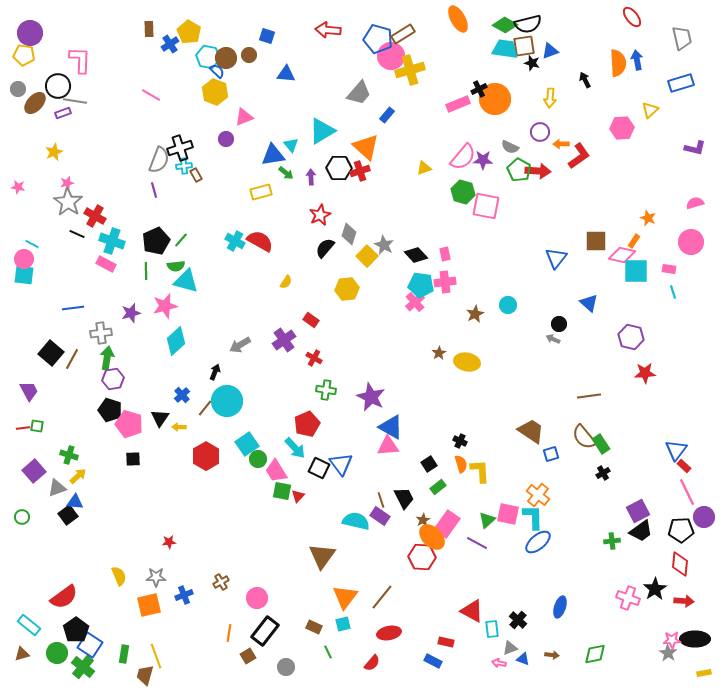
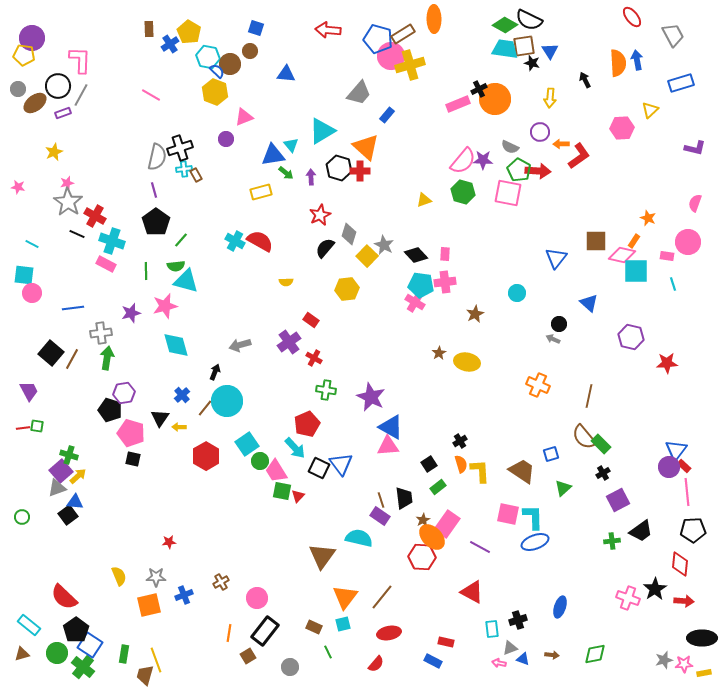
orange ellipse at (458, 19): moved 24 px left; rotated 28 degrees clockwise
black semicircle at (528, 24): moved 1 px right, 4 px up; rotated 40 degrees clockwise
purple circle at (30, 33): moved 2 px right, 5 px down
blue square at (267, 36): moved 11 px left, 8 px up
gray trapezoid at (682, 38): moved 9 px left, 3 px up; rotated 15 degrees counterclockwise
blue triangle at (550, 51): rotated 42 degrees counterclockwise
brown circle at (249, 55): moved 1 px right, 4 px up
brown circle at (226, 58): moved 4 px right, 6 px down
yellow cross at (410, 70): moved 5 px up
gray line at (75, 101): moved 6 px right, 6 px up; rotated 70 degrees counterclockwise
brown ellipse at (35, 103): rotated 10 degrees clockwise
pink semicircle at (463, 157): moved 4 px down
gray semicircle at (159, 160): moved 2 px left, 3 px up; rotated 8 degrees counterclockwise
cyan cross at (184, 166): moved 3 px down
black hexagon at (339, 168): rotated 15 degrees clockwise
yellow triangle at (424, 168): moved 32 px down
red cross at (360, 171): rotated 18 degrees clockwise
pink semicircle at (695, 203): rotated 54 degrees counterclockwise
pink square at (486, 206): moved 22 px right, 13 px up
black pentagon at (156, 241): moved 19 px up; rotated 12 degrees counterclockwise
pink circle at (691, 242): moved 3 px left
pink rectangle at (445, 254): rotated 16 degrees clockwise
pink circle at (24, 259): moved 8 px right, 34 px down
pink rectangle at (669, 269): moved 2 px left, 13 px up
yellow semicircle at (286, 282): rotated 56 degrees clockwise
cyan line at (673, 292): moved 8 px up
pink cross at (415, 302): rotated 18 degrees counterclockwise
cyan circle at (508, 305): moved 9 px right, 12 px up
purple cross at (284, 340): moved 5 px right, 2 px down
cyan diamond at (176, 341): moved 4 px down; rotated 64 degrees counterclockwise
gray arrow at (240, 345): rotated 15 degrees clockwise
red star at (645, 373): moved 22 px right, 10 px up
purple hexagon at (113, 379): moved 11 px right, 14 px down
brown line at (589, 396): rotated 70 degrees counterclockwise
pink pentagon at (129, 424): moved 2 px right, 9 px down
brown trapezoid at (531, 431): moved 9 px left, 40 px down
black cross at (460, 441): rotated 32 degrees clockwise
green rectangle at (601, 444): rotated 12 degrees counterclockwise
black square at (133, 459): rotated 14 degrees clockwise
green circle at (258, 459): moved 2 px right, 2 px down
purple square at (34, 471): moved 27 px right
pink line at (687, 492): rotated 20 degrees clockwise
orange cross at (538, 495): moved 110 px up; rotated 15 degrees counterclockwise
black trapezoid at (404, 498): rotated 20 degrees clockwise
purple square at (638, 511): moved 20 px left, 11 px up
purple circle at (704, 517): moved 35 px left, 50 px up
green triangle at (487, 520): moved 76 px right, 32 px up
cyan semicircle at (356, 521): moved 3 px right, 17 px down
black pentagon at (681, 530): moved 12 px right
blue ellipse at (538, 542): moved 3 px left; rotated 20 degrees clockwise
purple line at (477, 543): moved 3 px right, 4 px down
red semicircle at (64, 597): rotated 80 degrees clockwise
red triangle at (472, 611): moved 19 px up
black cross at (518, 620): rotated 30 degrees clockwise
black ellipse at (695, 639): moved 7 px right, 1 px up
pink star at (672, 640): moved 12 px right, 24 px down
gray star at (668, 653): moved 4 px left, 7 px down; rotated 24 degrees clockwise
yellow line at (156, 656): moved 4 px down
red semicircle at (372, 663): moved 4 px right, 1 px down
gray circle at (286, 667): moved 4 px right
